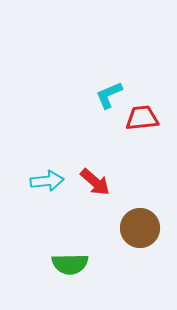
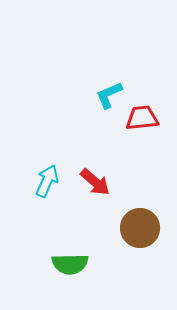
cyan arrow: rotated 60 degrees counterclockwise
